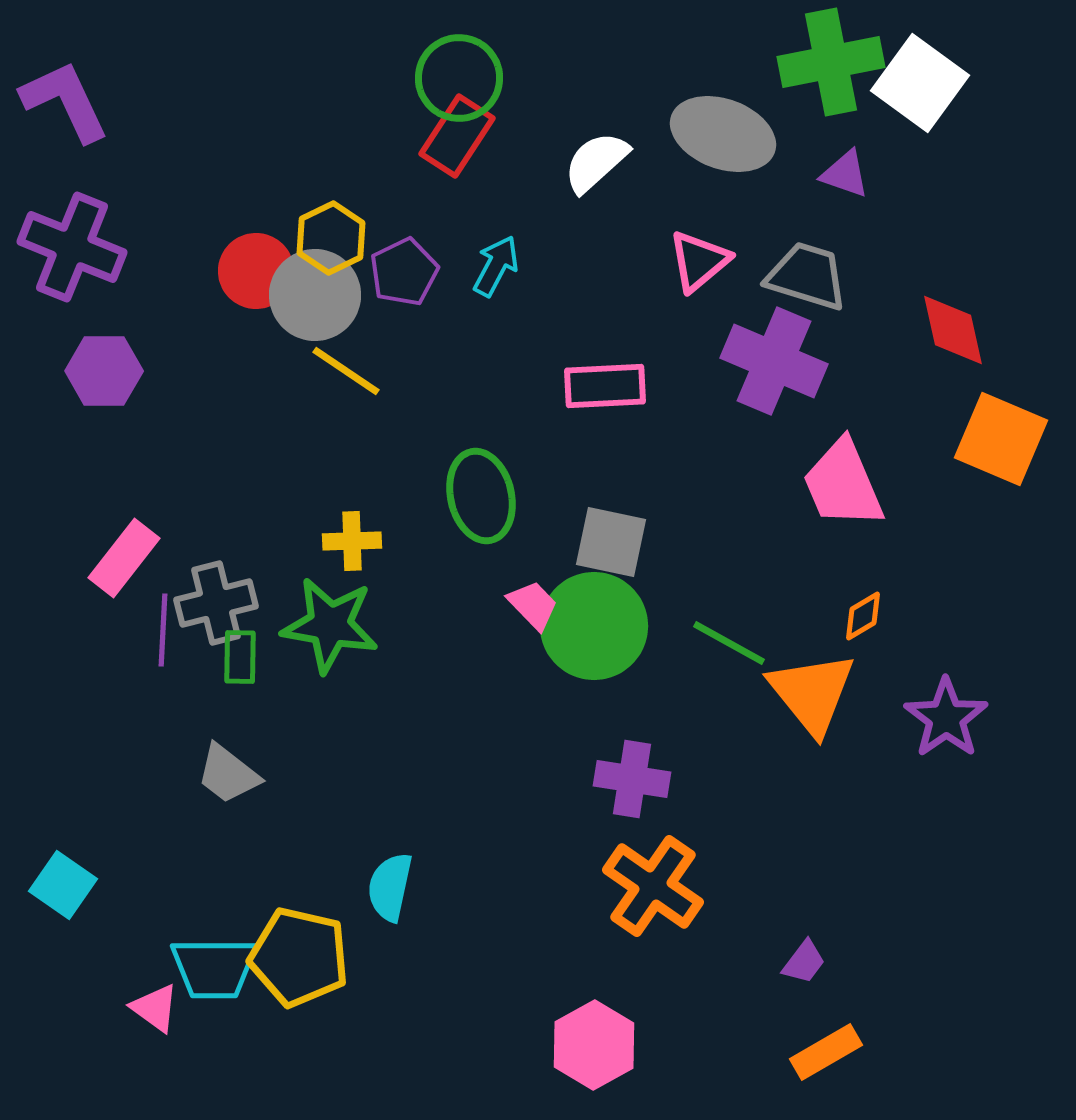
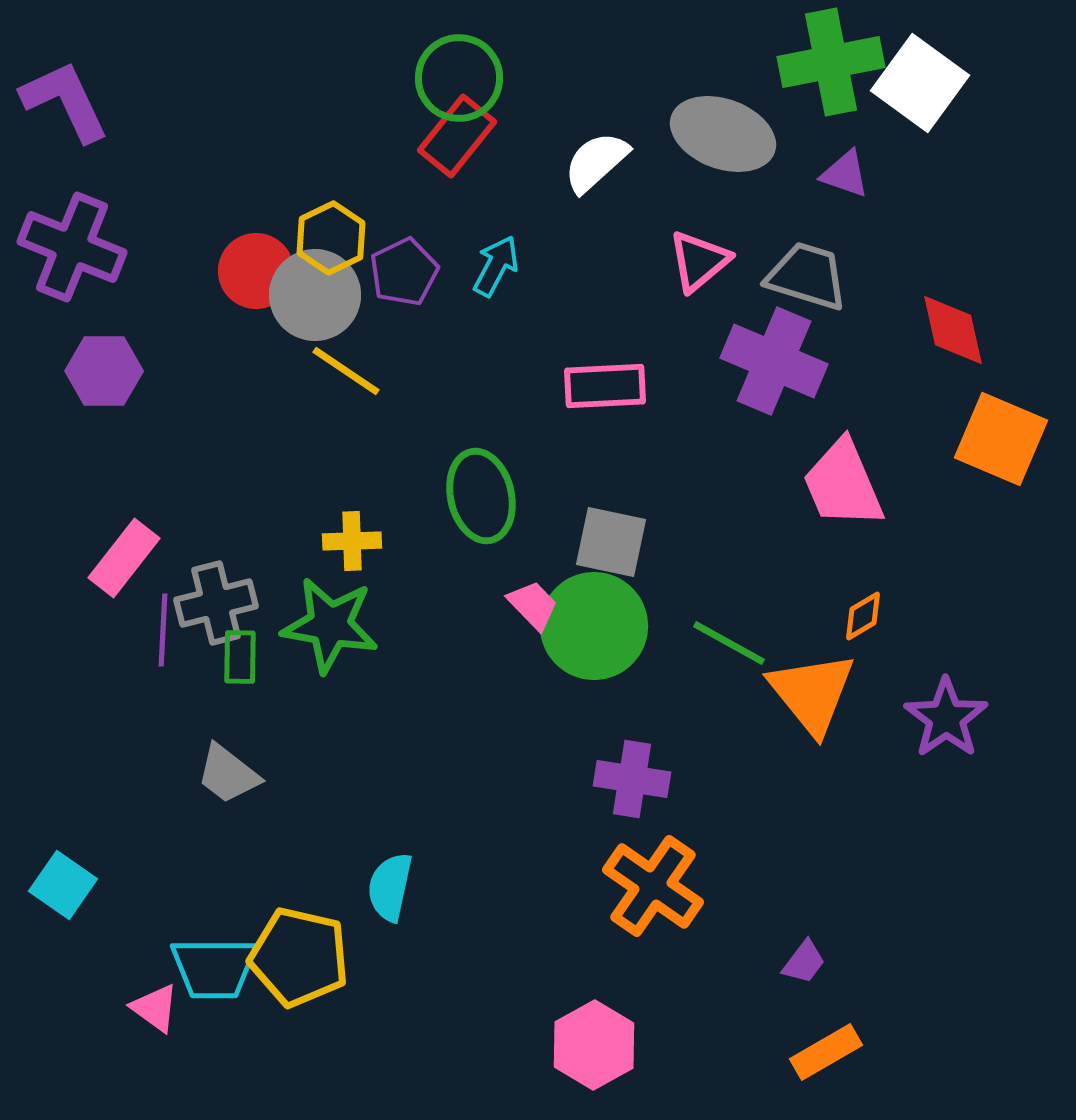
red rectangle at (457, 136): rotated 6 degrees clockwise
